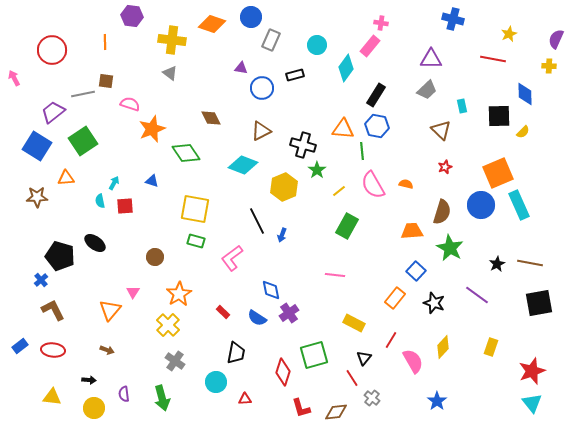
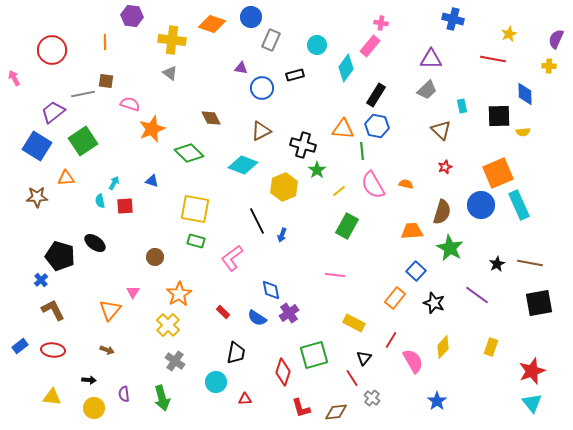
yellow semicircle at (523, 132): rotated 40 degrees clockwise
green diamond at (186, 153): moved 3 px right; rotated 12 degrees counterclockwise
